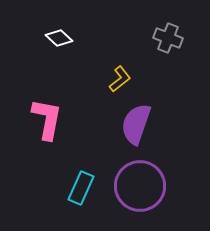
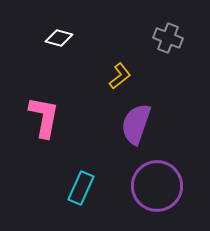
white diamond: rotated 28 degrees counterclockwise
yellow L-shape: moved 3 px up
pink L-shape: moved 3 px left, 2 px up
purple circle: moved 17 px right
